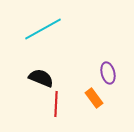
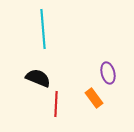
cyan line: rotated 66 degrees counterclockwise
black semicircle: moved 3 px left
